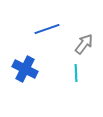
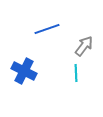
gray arrow: moved 2 px down
blue cross: moved 1 px left, 2 px down
